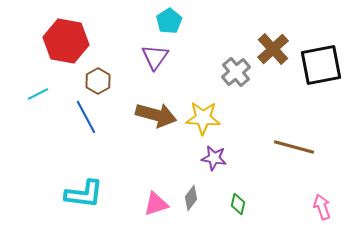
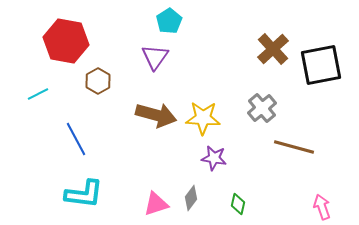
gray cross: moved 26 px right, 36 px down
blue line: moved 10 px left, 22 px down
